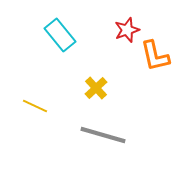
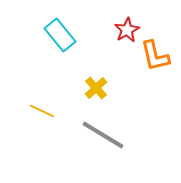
red star: rotated 10 degrees counterclockwise
yellow line: moved 7 px right, 5 px down
gray line: rotated 15 degrees clockwise
